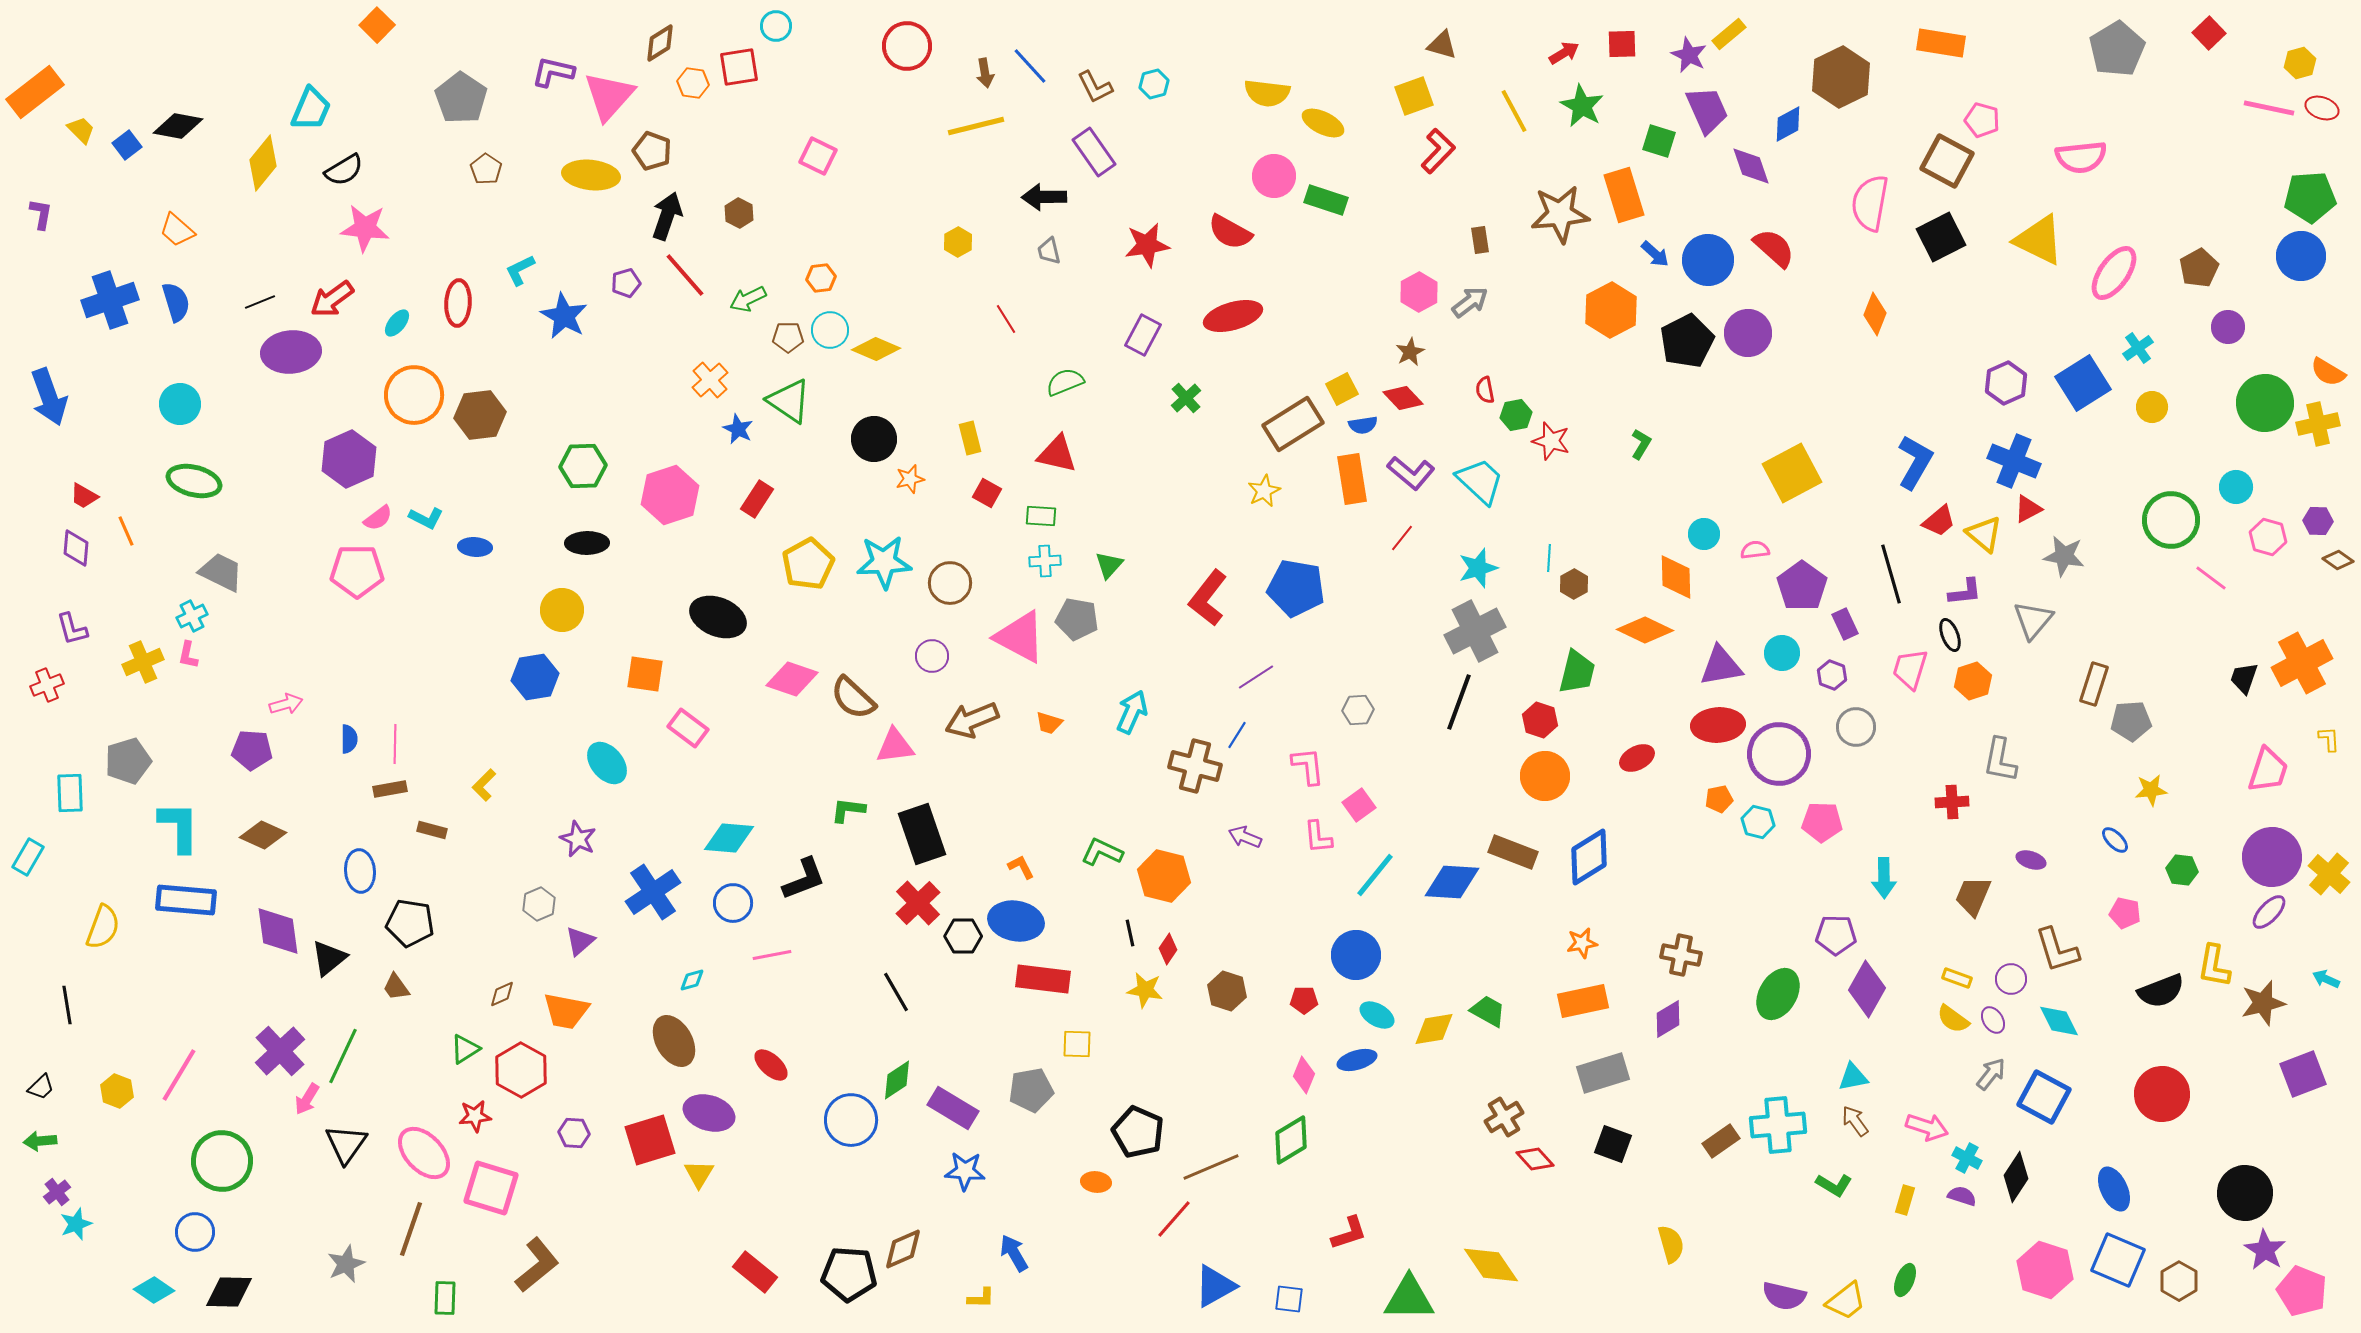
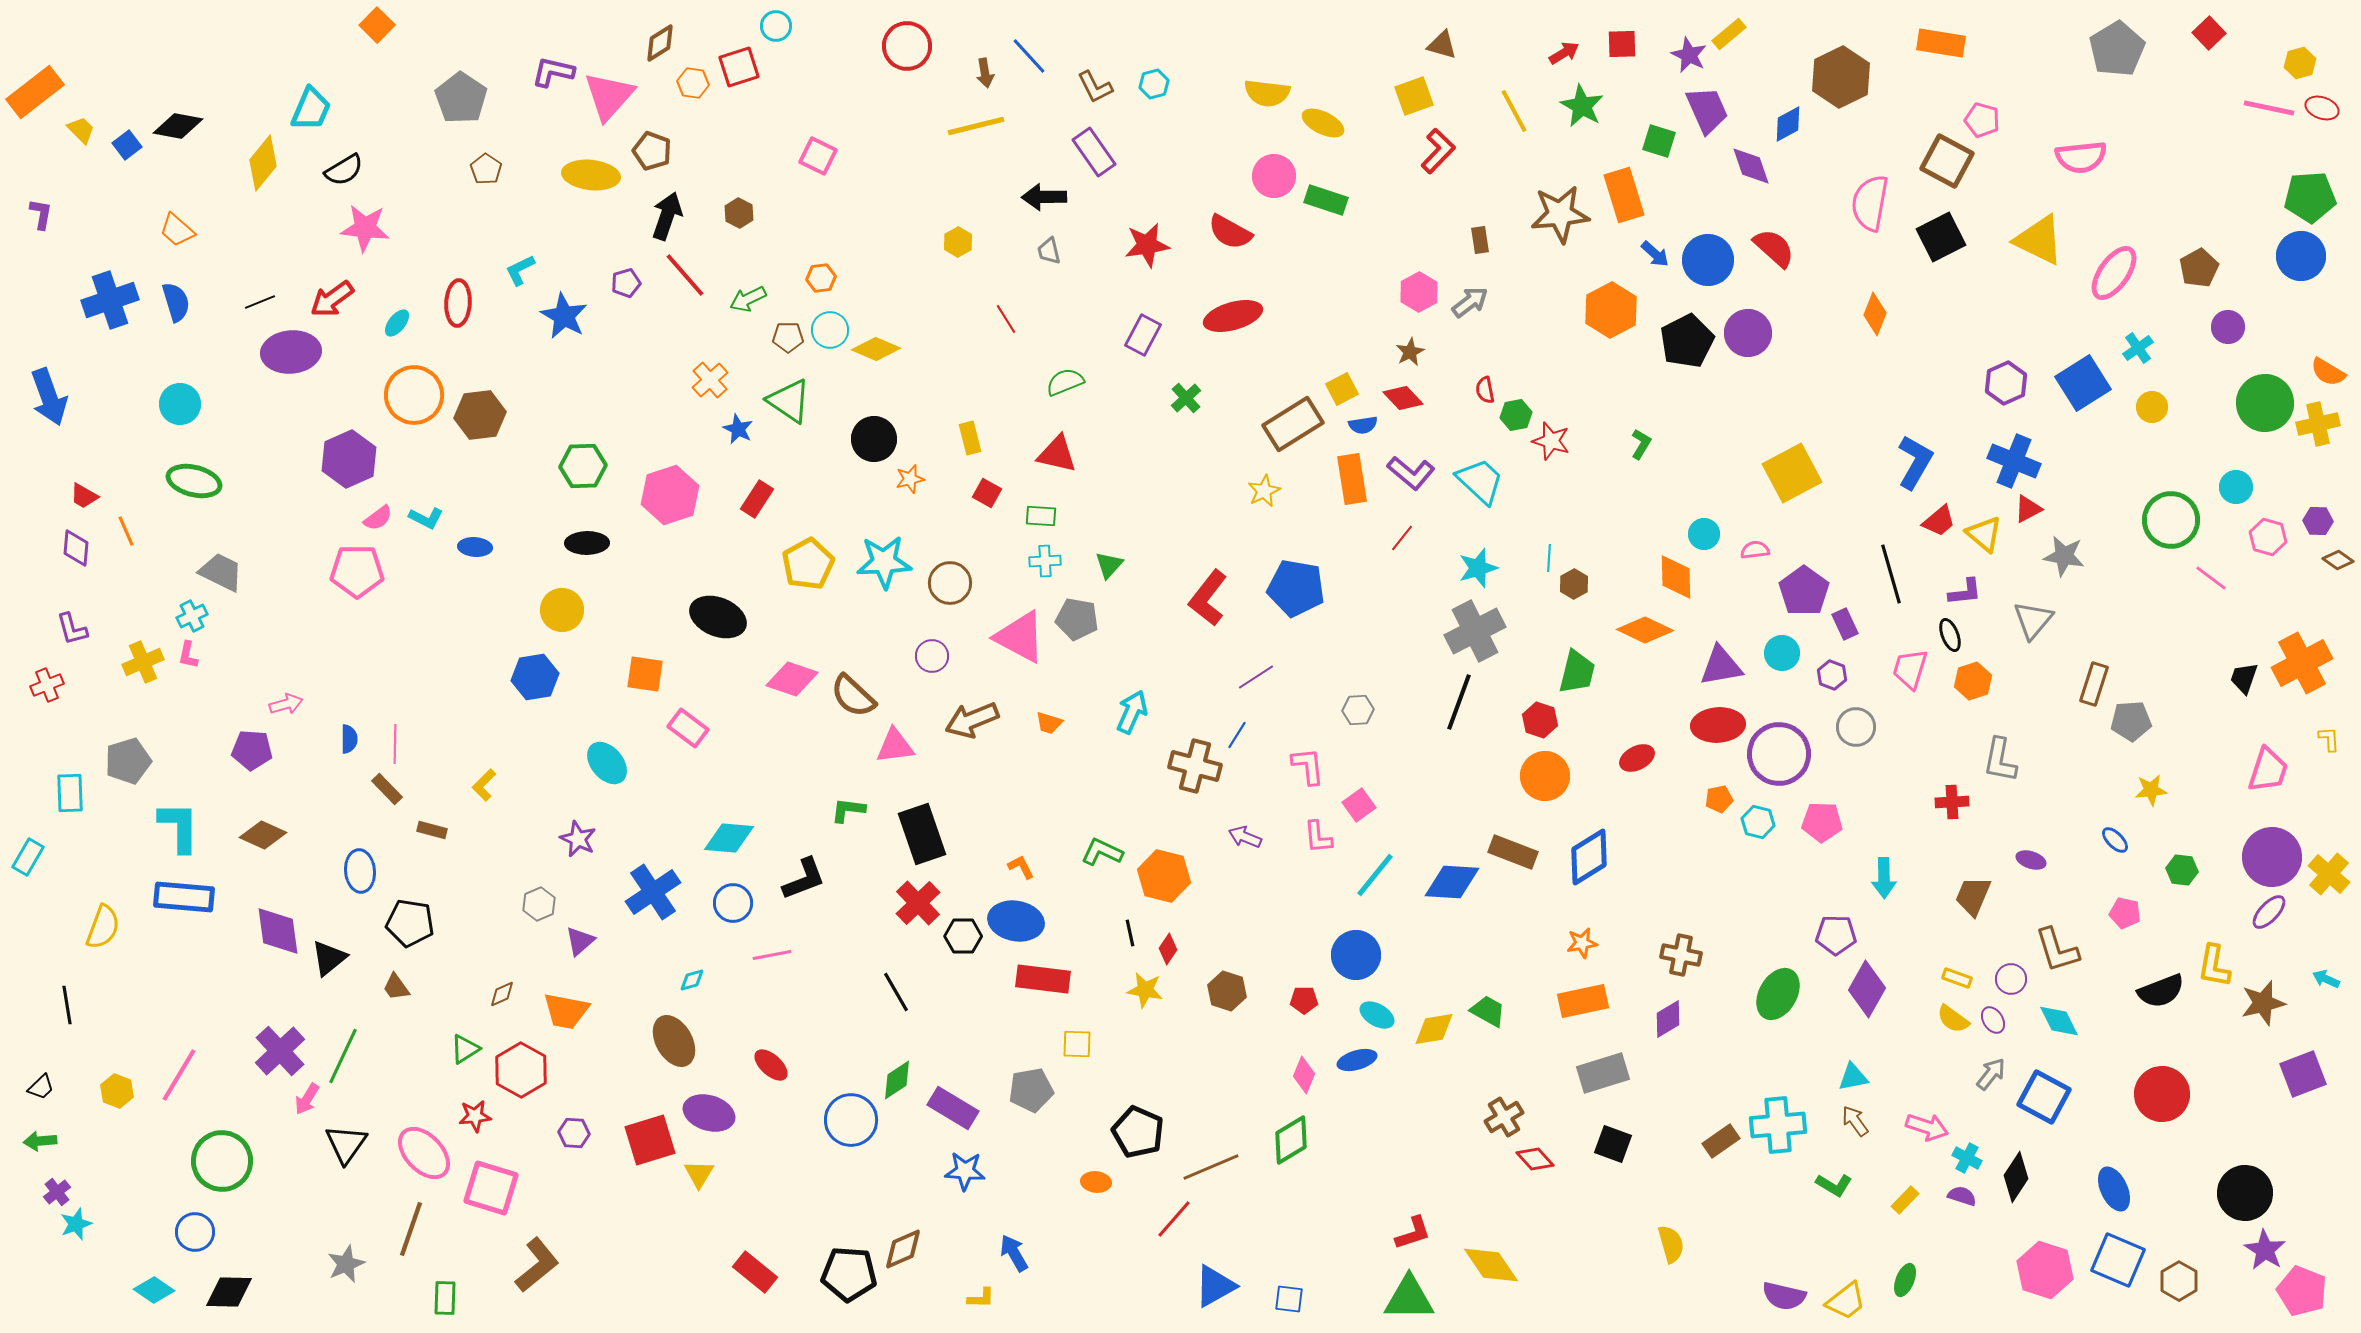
blue line at (1030, 66): moved 1 px left, 10 px up
red square at (739, 67): rotated 9 degrees counterclockwise
purple pentagon at (1802, 586): moved 2 px right, 5 px down
brown semicircle at (853, 698): moved 2 px up
brown rectangle at (390, 789): moved 3 px left; rotated 56 degrees clockwise
blue rectangle at (186, 900): moved 2 px left, 3 px up
yellow rectangle at (1905, 1200): rotated 28 degrees clockwise
red L-shape at (1349, 1233): moved 64 px right
